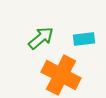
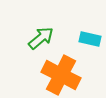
cyan rectangle: moved 6 px right; rotated 20 degrees clockwise
